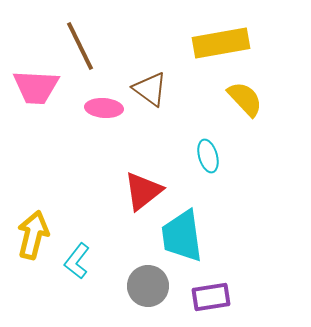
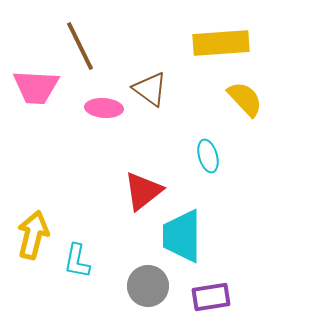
yellow rectangle: rotated 6 degrees clockwise
cyan trapezoid: rotated 8 degrees clockwise
cyan L-shape: rotated 27 degrees counterclockwise
